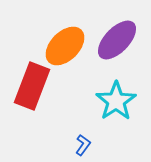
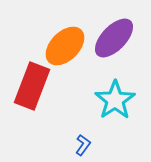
purple ellipse: moved 3 px left, 2 px up
cyan star: moved 1 px left, 1 px up
